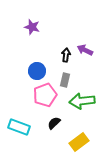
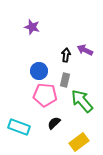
blue circle: moved 2 px right
pink pentagon: rotated 25 degrees clockwise
green arrow: rotated 55 degrees clockwise
